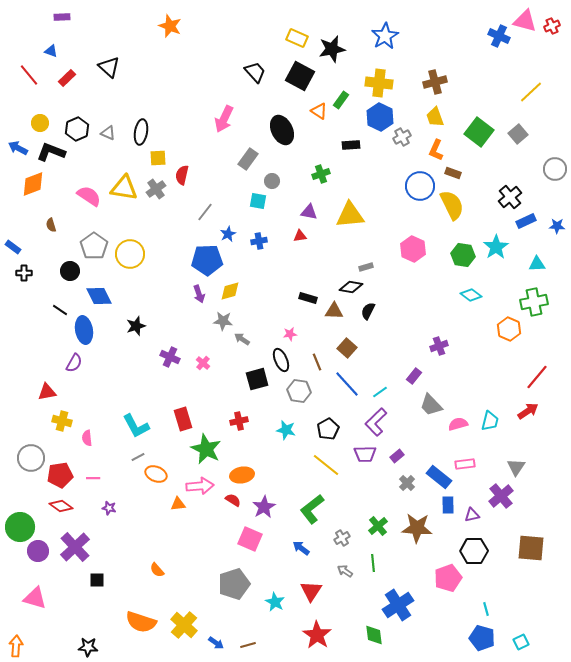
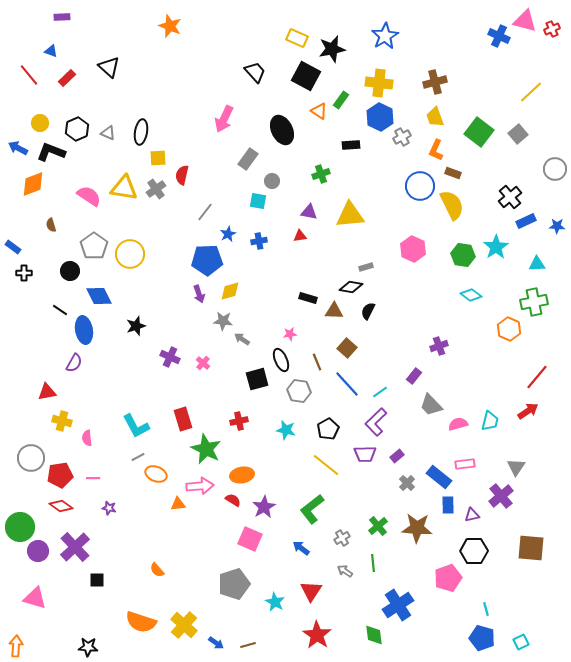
red cross at (552, 26): moved 3 px down
black square at (300, 76): moved 6 px right
